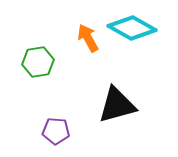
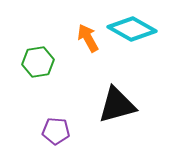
cyan diamond: moved 1 px down
